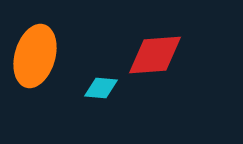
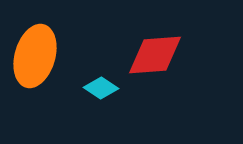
cyan diamond: rotated 28 degrees clockwise
